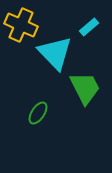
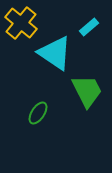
yellow cross: moved 2 px up; rotated 16 degrees clockwise
cyan triangle: rotated 12 degrees counterclockwise
green trapezoid: moved 2 px right, 3 px down
